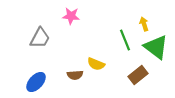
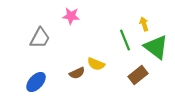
brown semicircle: moved 2 px right, 2 px up; rotated 21 degrees counterclockwise
